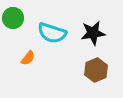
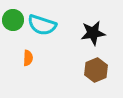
green circle: moved 2 px down
cyan semicircle: moved 10 px left, 8 px up
orange semicircle: rotated 35 degrees counterclockwise
